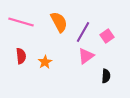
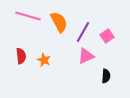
pink line: moved 7 px right, 6 px up
pink triangle: rotated 12 degrees clockwise
orange star: moved 1 px left, 2 px up; rotated 16 degrees counterclockwise
